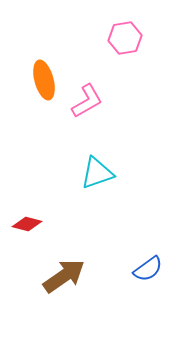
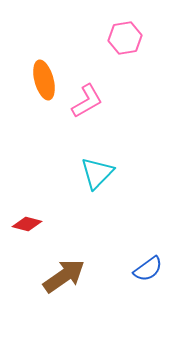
cyan triangle: rotated 27 degrees counterclockwise
